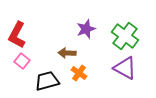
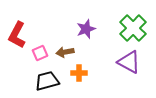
green cross: moved 8 px right, 8 px up; rotated 8 degrees clockwise
brown arrow: moved 2 px left, 1 px up; rotated 12 degrees counterclockwise
pink square: moved 18 px right, 8 px up; rotated 28 degrees clockwise
purple triangle: moved 4 px right, 6 px up
orange cross: rotated 35 degrees counterclockwise
